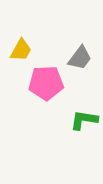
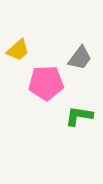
yellow trapezoid: moved 3 px left; rotated 20 degrees clockwise
green L-shape: moved 5 px left, 4 px up
